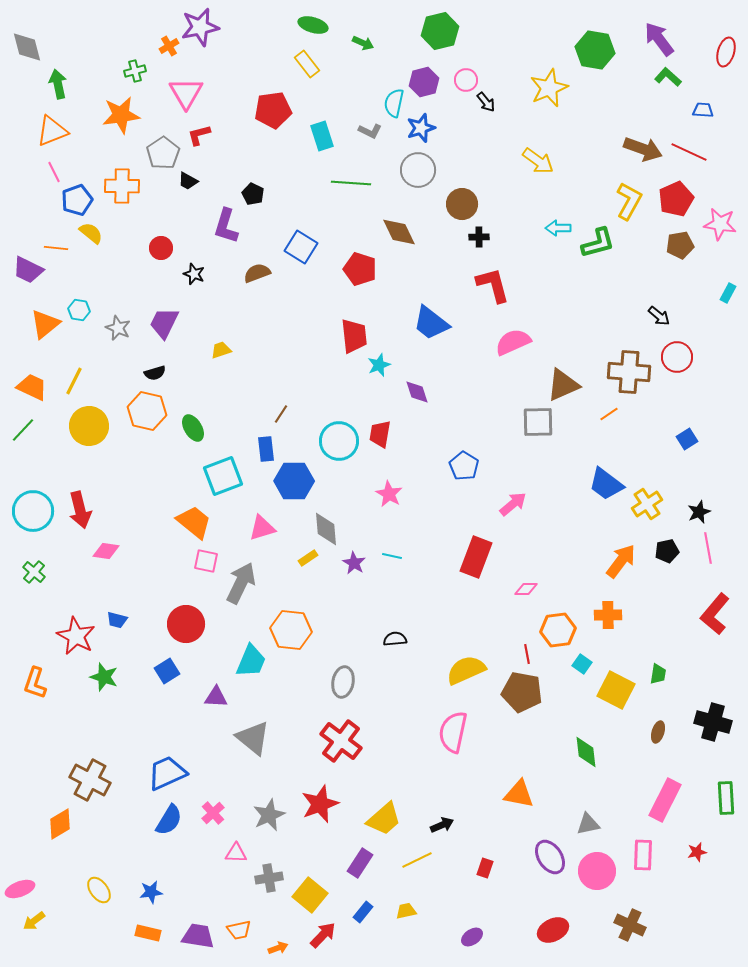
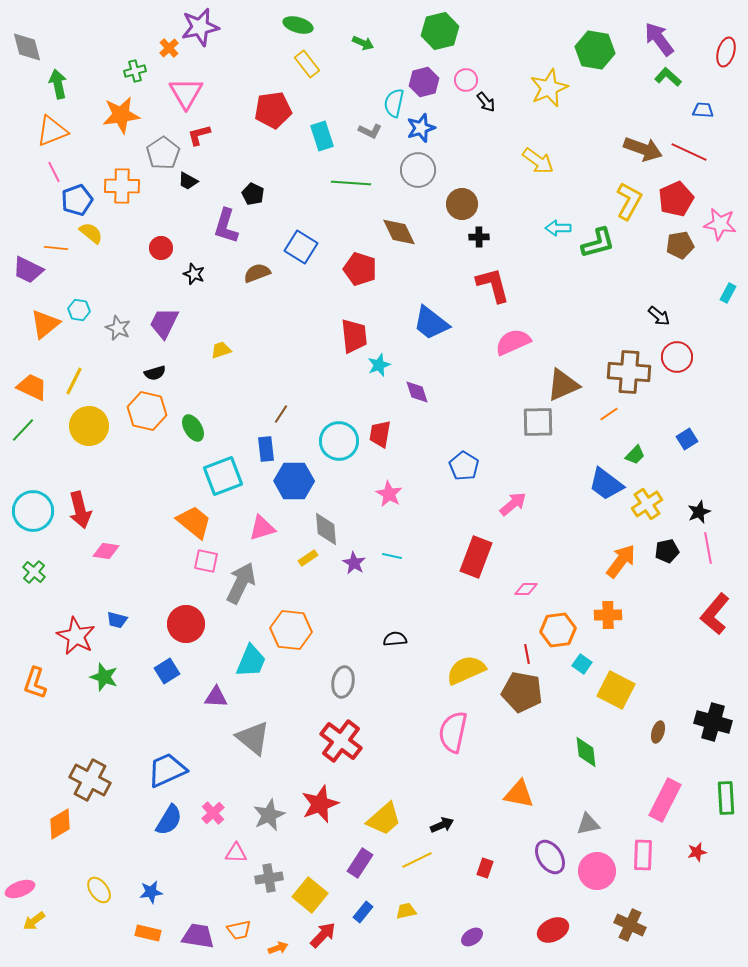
green ellipse at (313, 25): moved 15 px left
orange cross at (169, 46): moved 2 px down; rotated 12 degrees counterclockwise
green trapezoid at (658, 674): moved 23 px left, 219 px up; rotated 35 degrees clockwise
blue trapezoid at (167, 773): moved 3 px up
